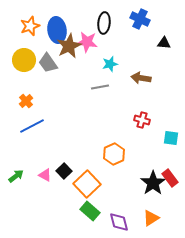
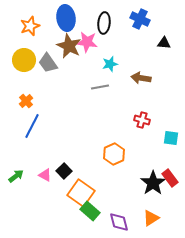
blue ellipse: moved 9 px right, 12 px up
brown star: rotated 20 degrees counterclockwise
blue line: rotated 35 degrees counterclockwise
orange square: moved 6 px left, 9 px down; rotated 12 degrees counterclockwise
